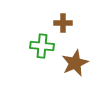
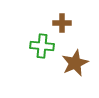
brown cross: moved 1 px left
